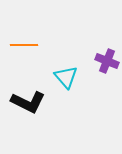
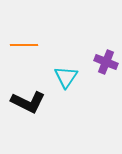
purple cross: moved 1 px left, 1 px down
cyan triangle: rotated 15 degrees clockwise
